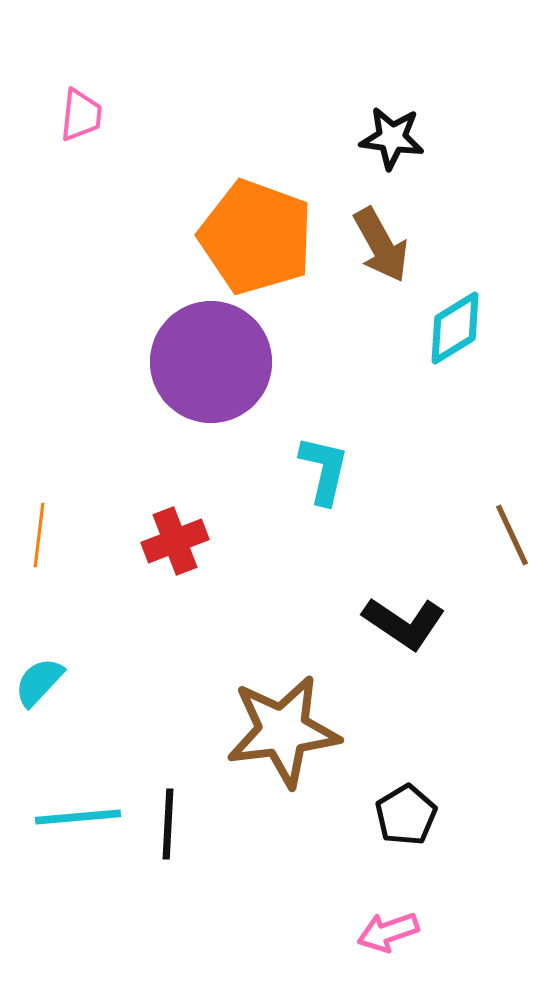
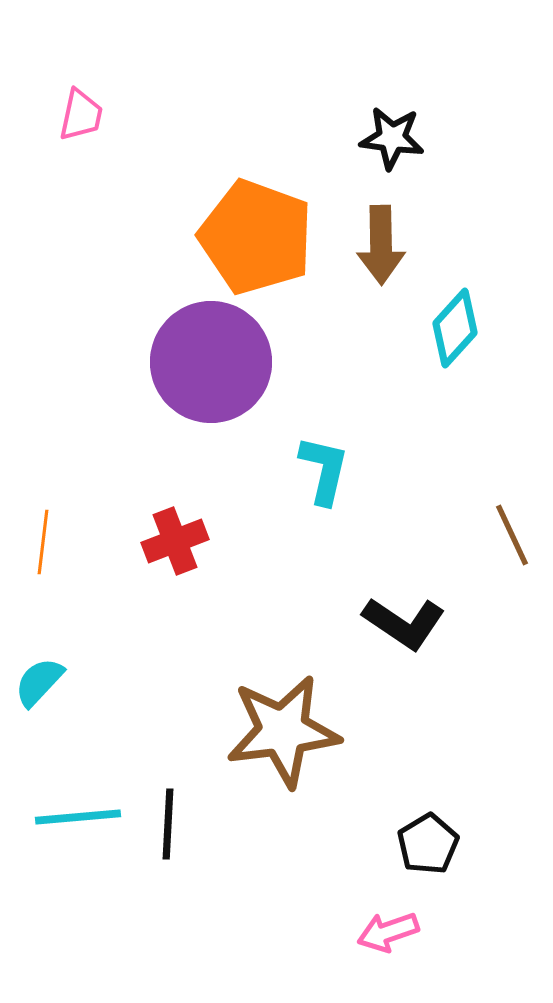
pink trapezoid: rotated 6 degrees clockwise
brown arrow: rotated 28 degrees clockwise
cyan diamond: rotated 16 degrees counterclockwise
orange line: moved 4 px right, 7 px down
black pentagon: moved 22 px right, 29 px down
